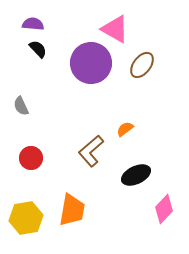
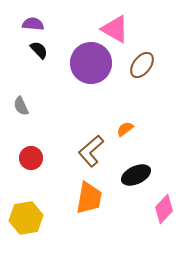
black semicircle: moved 1 px right, 1 px down
orange trapezoid: moved 17 px right, 12 px up
